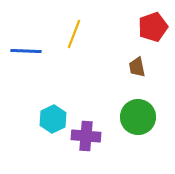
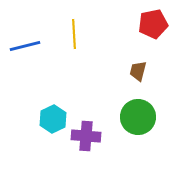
red pentagon: moved 3 px up; rotated 8 degrees clockwise
yellow line: rotated 24 degrees counterclockwise
blue line: moved 1 px left, 5 px up; rotated 16 degrees counterclockwise
brown trapezoid: moved 1 px right, 4 px down; rotated 25 degrees clockwise
